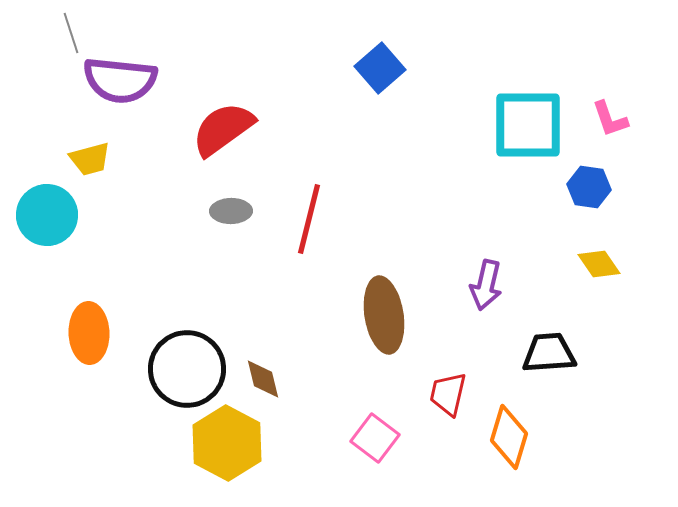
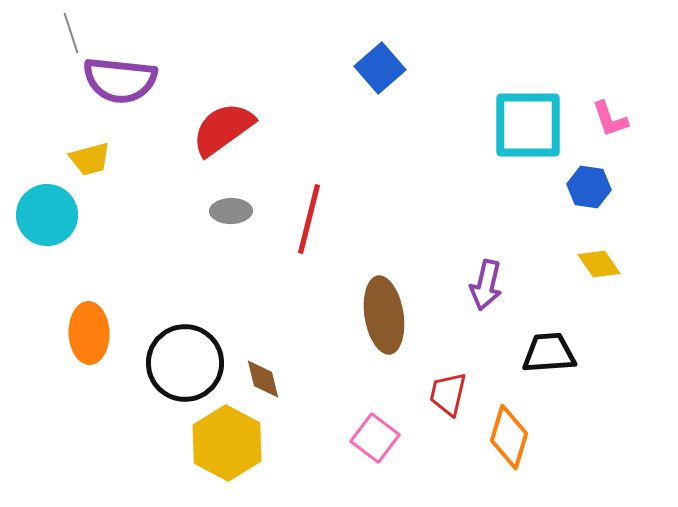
black circle: moved 2 px left, 6 px up
